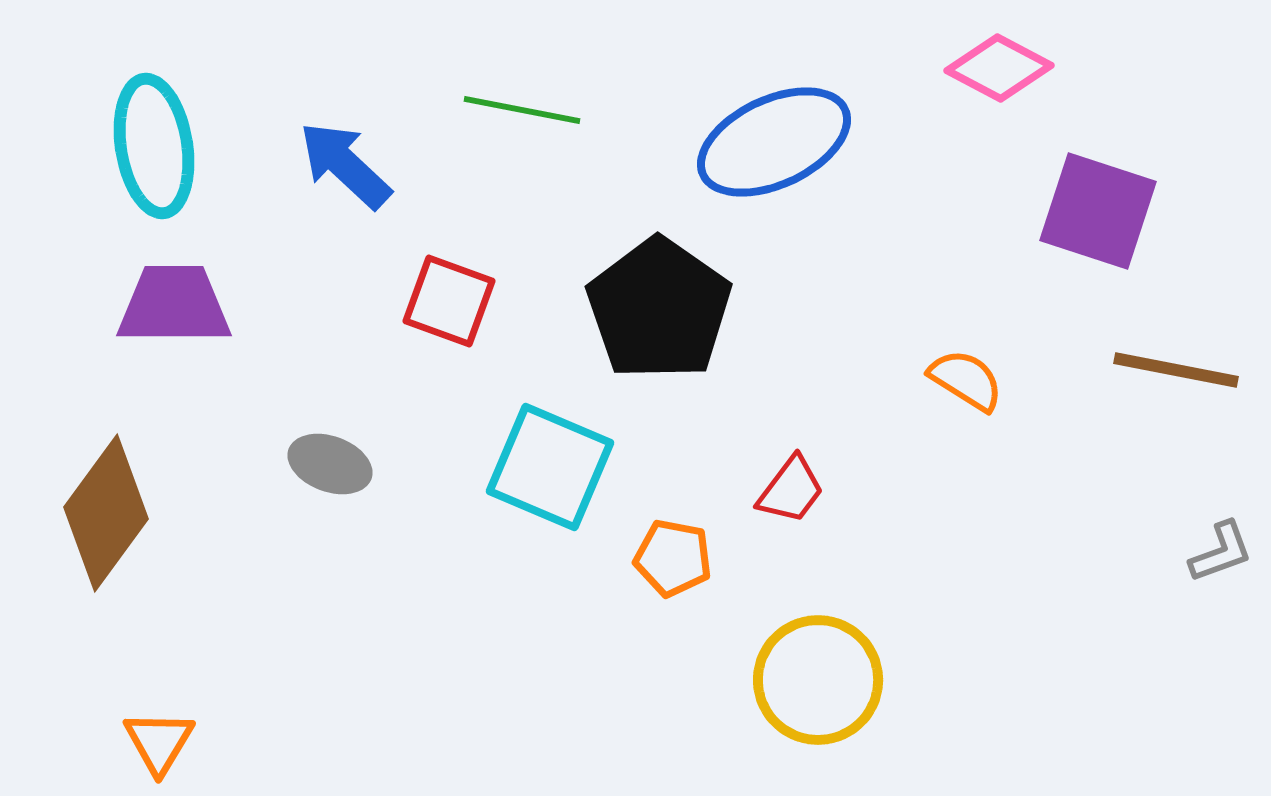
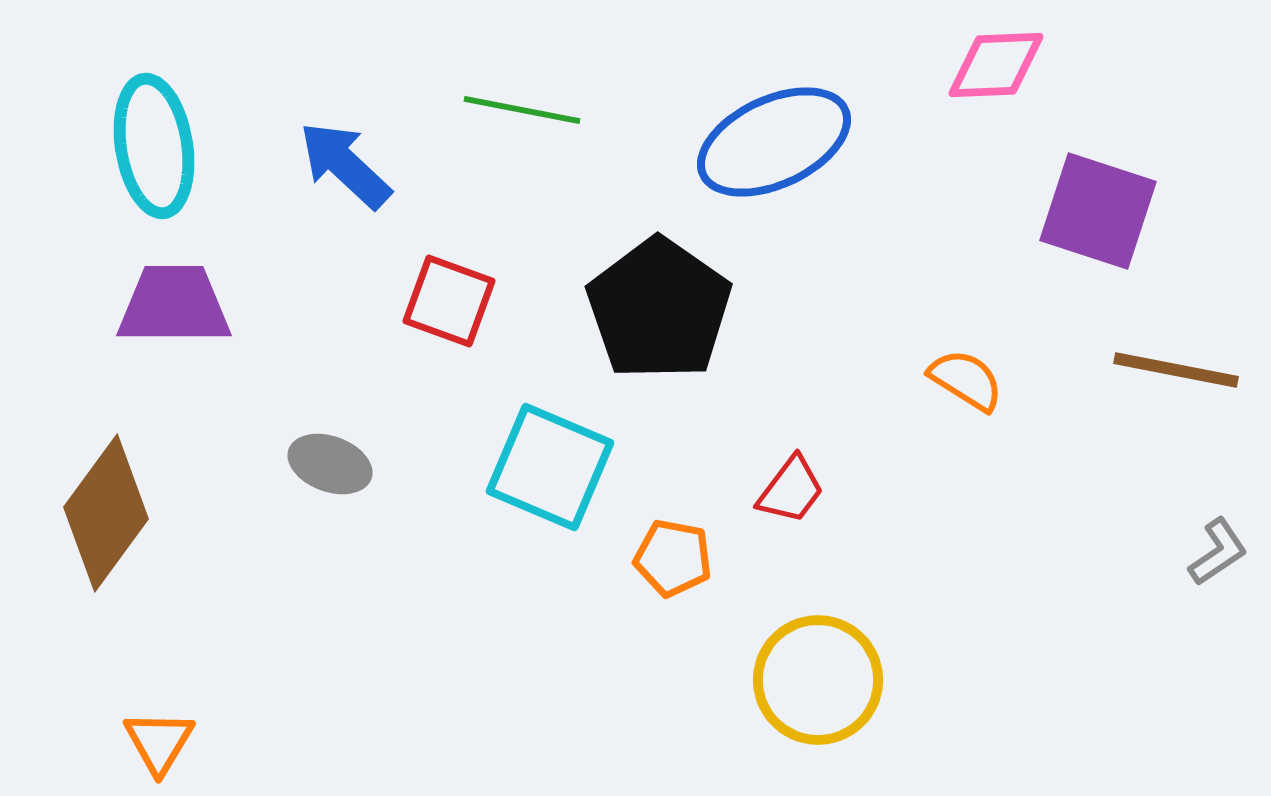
pink diamond: moved 3 px left, 3 px up; rotated 30 degrees counterclockwise
gray L-shape: moved 3 px left; rotated 14 degrees counterclockwise
